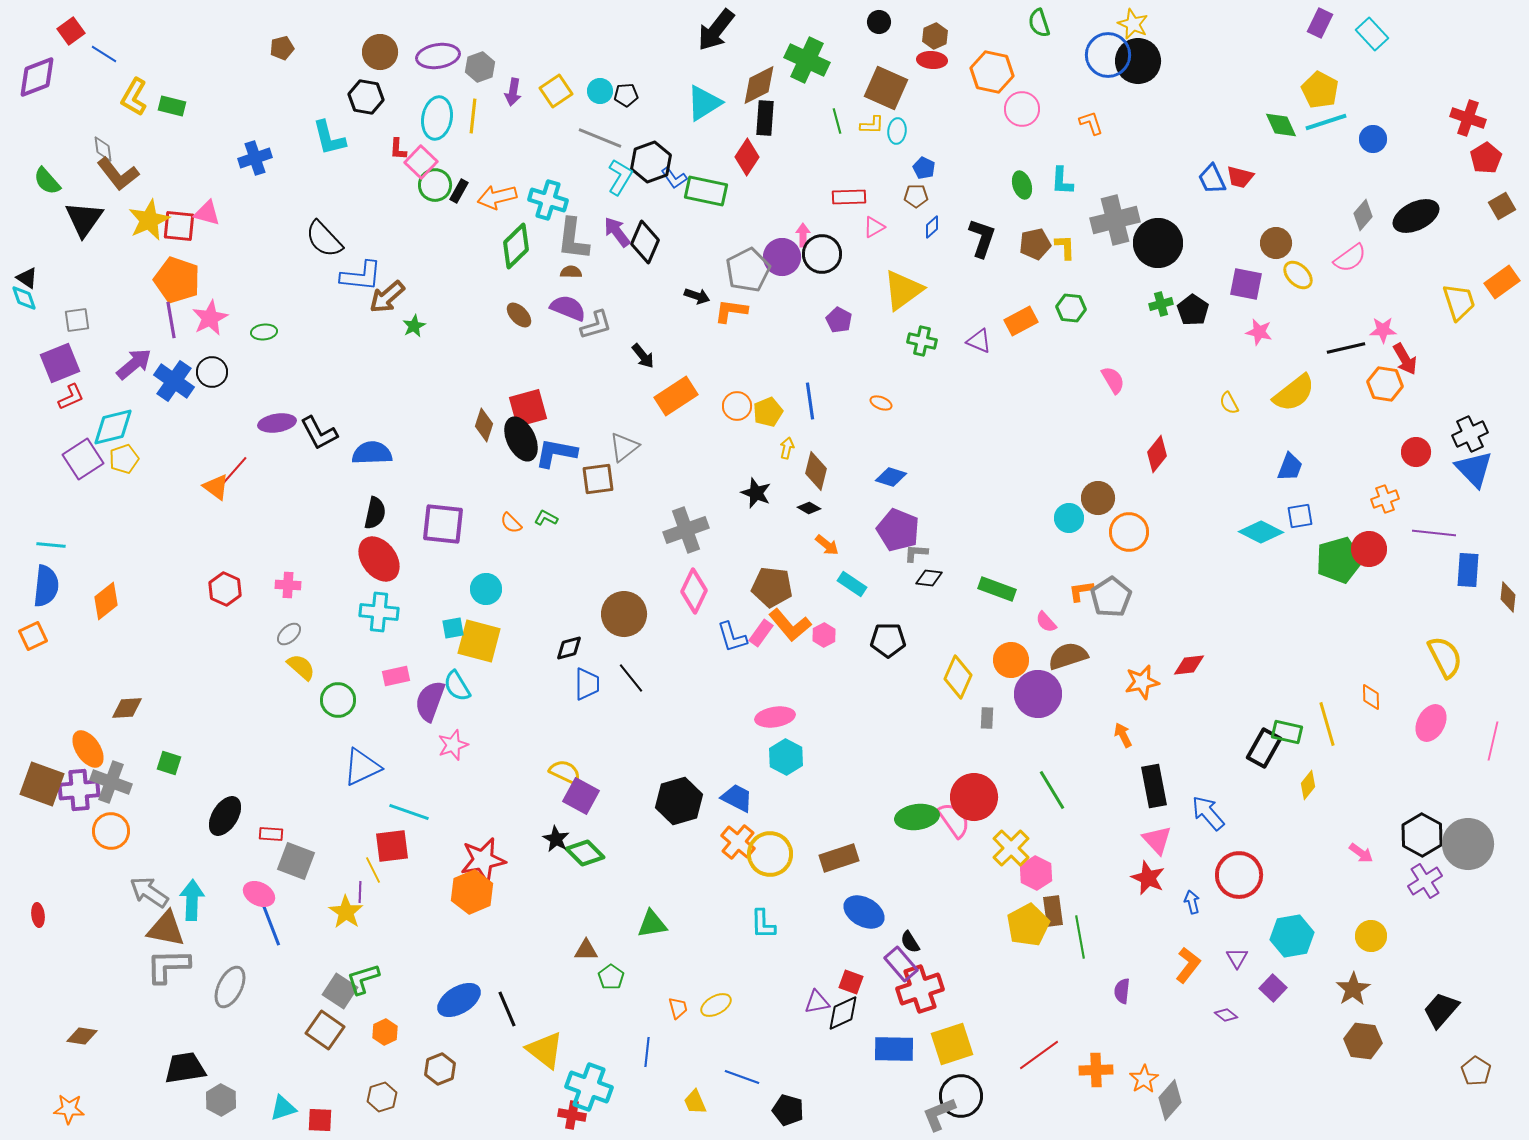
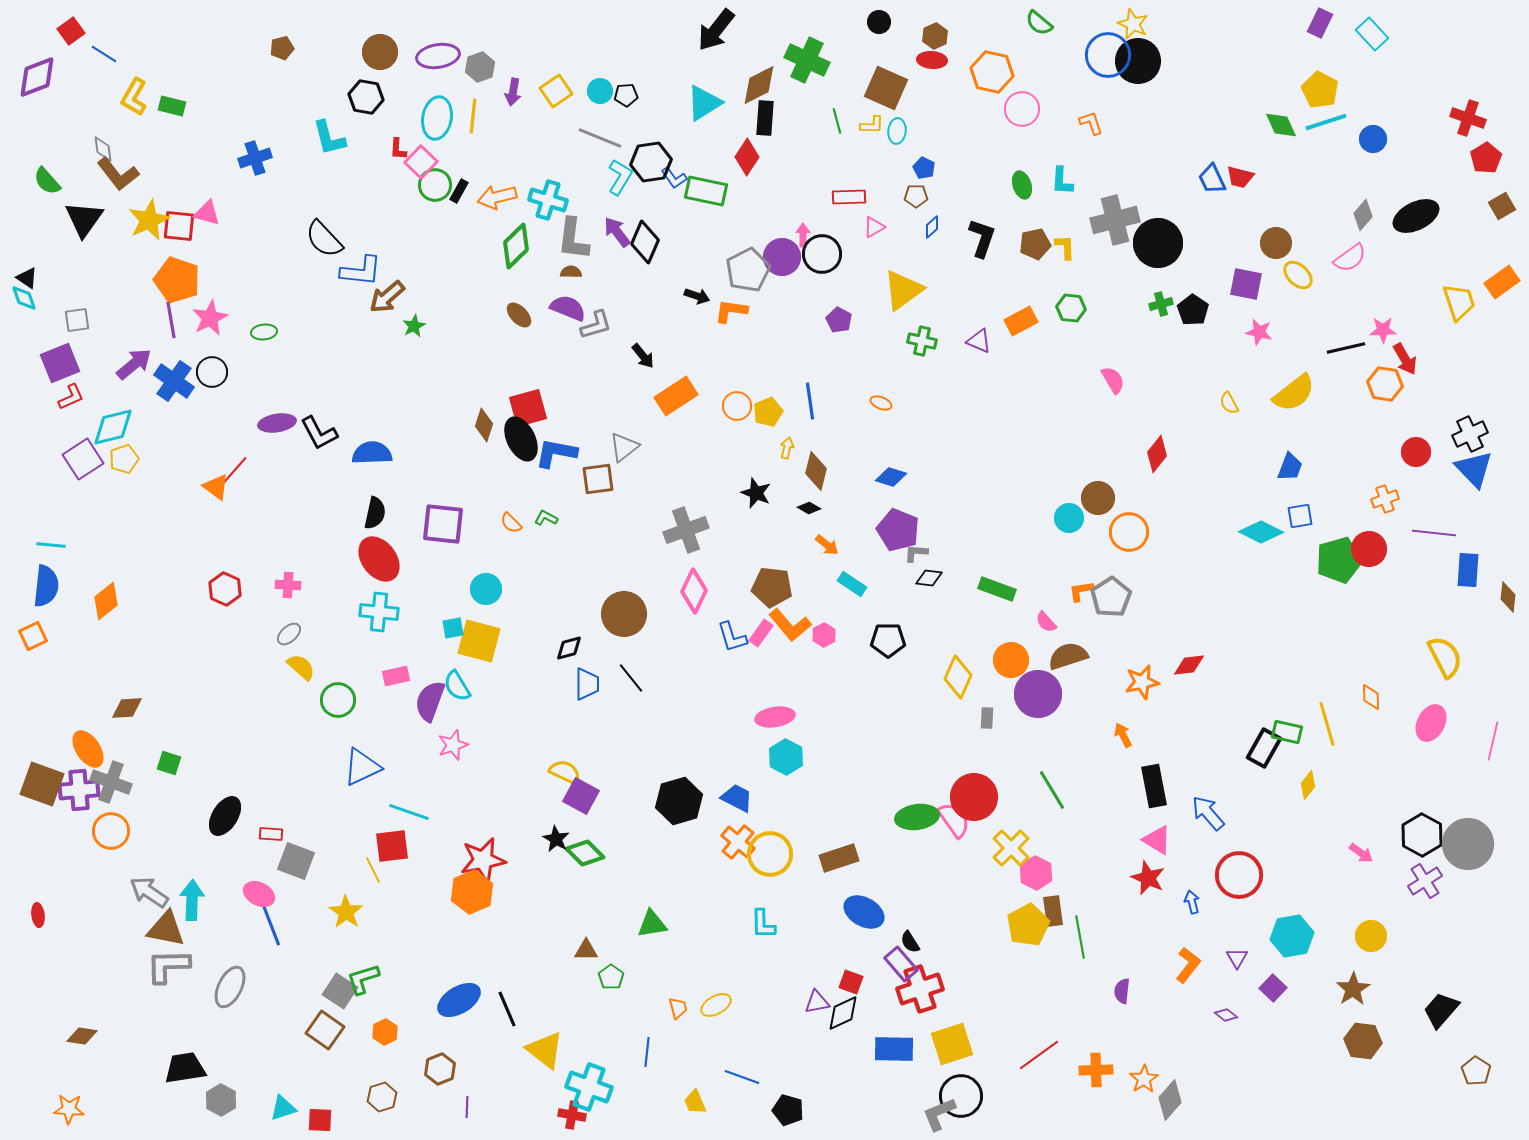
green semicircle at (1039, 23): rotated 32 degrees counterclockwise
black hexagon at (651, 162): rotated 12 degrees clockwise
blue L-shape at (361, 276): moved 5 px up
pink triangle at (1157, 840): rotated 16 degrees counterclockwise
purple line at (360, 892): moved 107 px right, 215 px down
